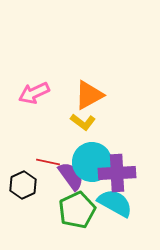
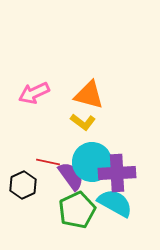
orange triangle: rotated 44 degrees clockwise
